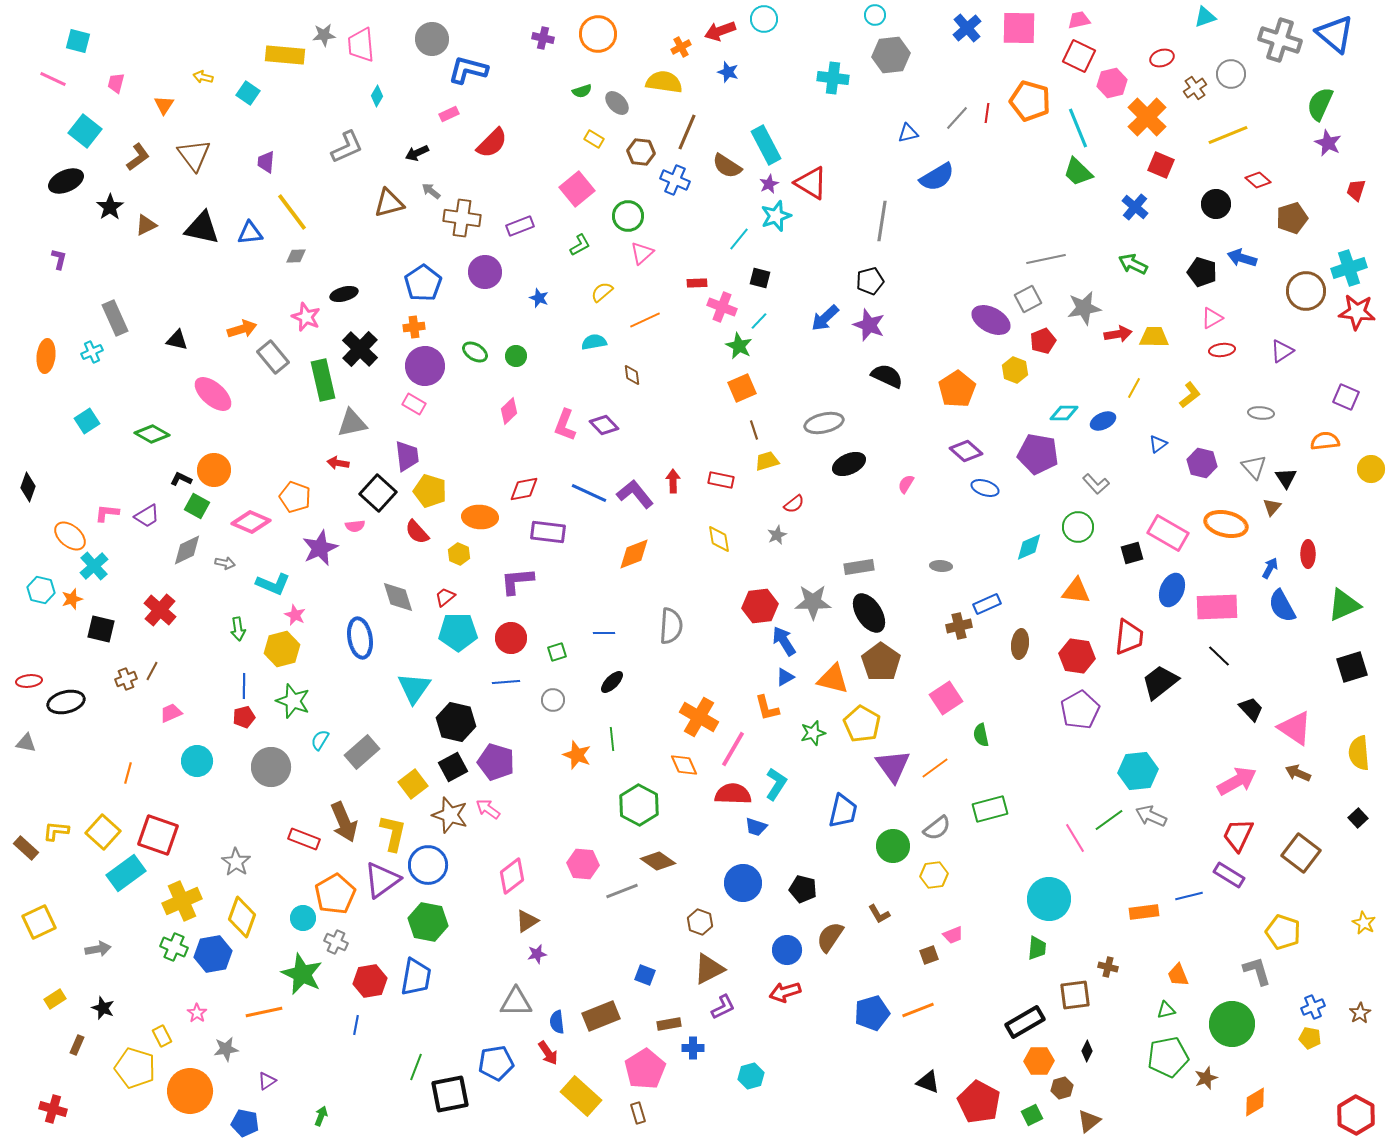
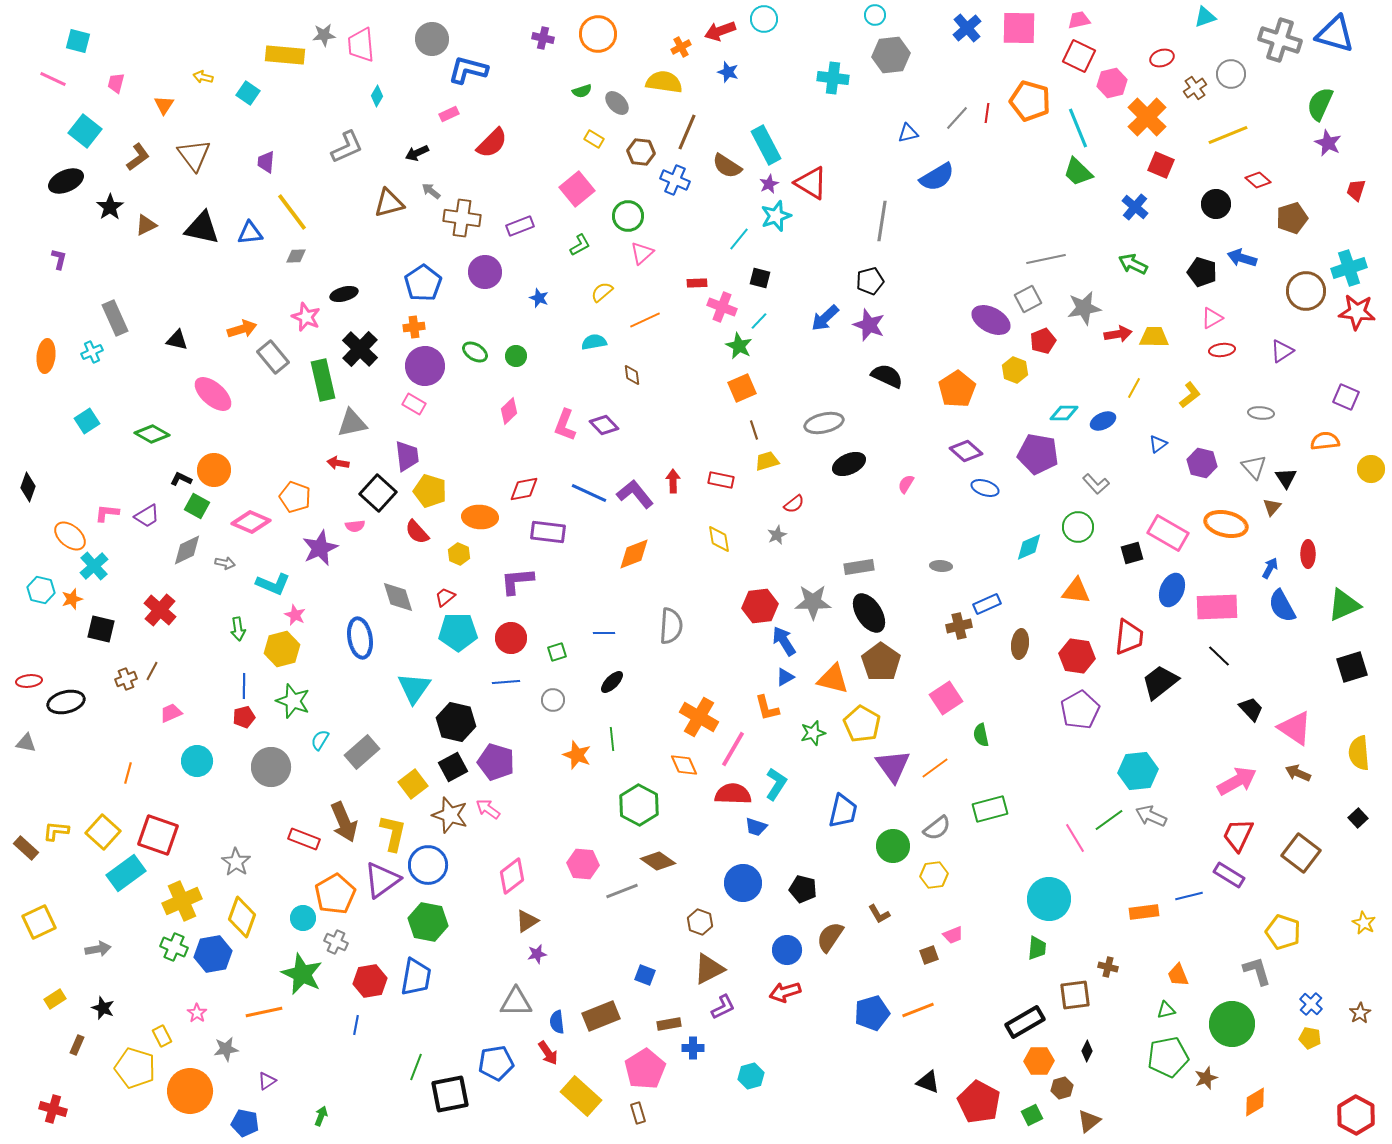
blue triangle at (1335, 34): rotated 24 degrees counterclockwise
blue cross at (1313, 1007): moved 2 px left, 3 px up; rotated 25 degrees counterclockwise
